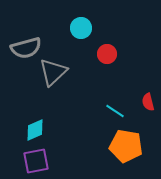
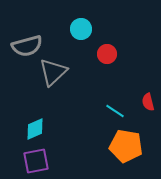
cyan circle: moved 1 px down
gray semicircle: moved 1 px right, 2 px up
cyan diamond: moved 1 px up
